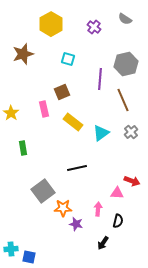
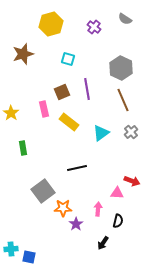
yellow hexagon: rotated 15 degrees clockwise
gray hexagon: moved 5 px left, 4 px down; rotated 20 degrees counterclockwise
purple line: moved 13 px left, 10 px down; rotated 15 degrees counterclockwise
yellow rectangle: moved 4 px left
purple star: rotated 24 degrees clockwise
